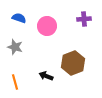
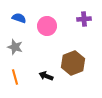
orange line: moved 5 px up
